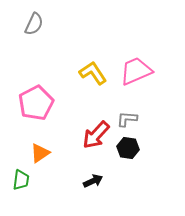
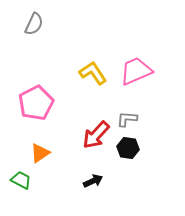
green trapezoid: rotated 70 degrees counterclockwise
